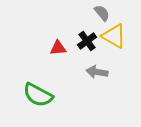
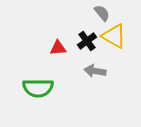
gray arrow: moved 2 px left, 1 px up
green semicircle: moved 7 px up; rotated 28 degrees counterclockwise
